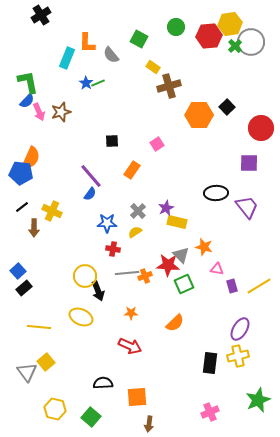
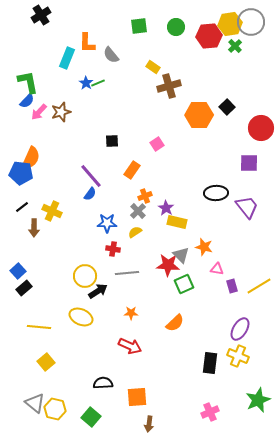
green square at (139, 39): moved 13 px up; rotated 36 degrees counterclockwise
gray circle at (251, 42): moved 20 px up
pink arrow at (39, 112): rotated 66 degrees clockwise
purple star at (166, 208): rotated 14 degrees counterclockwise
orange cross at (145, 276): moved 80 px up
black arrow at (98, 291): rotated 102 degrees counterclockwise
yellow cross at (238, 356): rotated 35 degrees clockwise
gray triangle at (27, 372): moved 8 px right, 31 px down; rotated 15 degrees counterclockwise
